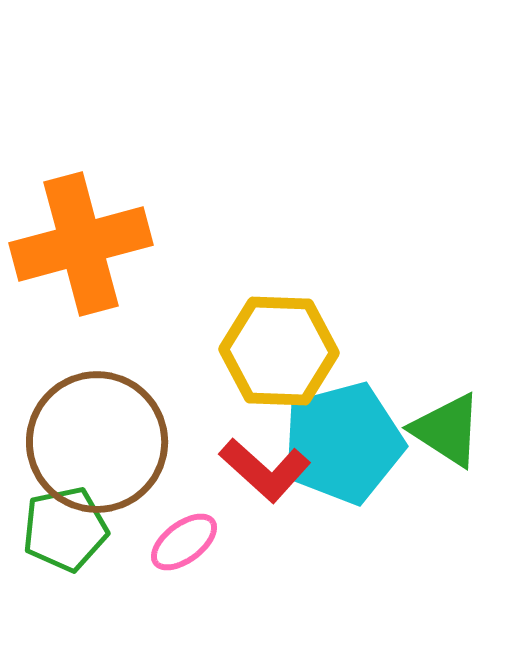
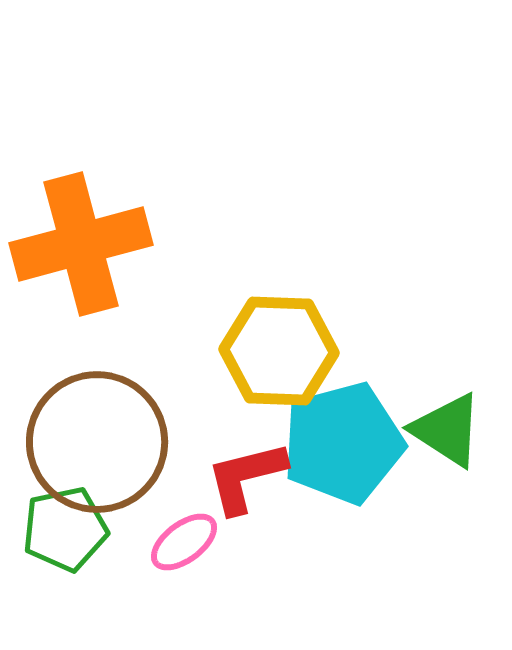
red L-shape: moved 19 px left, 7 px down; rotated 124 degrees clockwise
